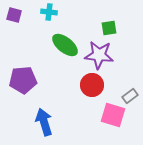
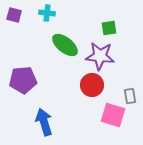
cyan cross: moved 2 px left, 1 px down
purple star: moved 1 px right, 1 px down
gray rectangle: rotated 63 degrees counterclockwise
